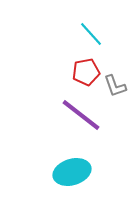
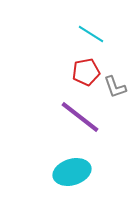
cyan line: rotated 16 degrees counterclockwise
gray L-shape: moved 1 px down
purple line: moved 1 px left, 2 px down
